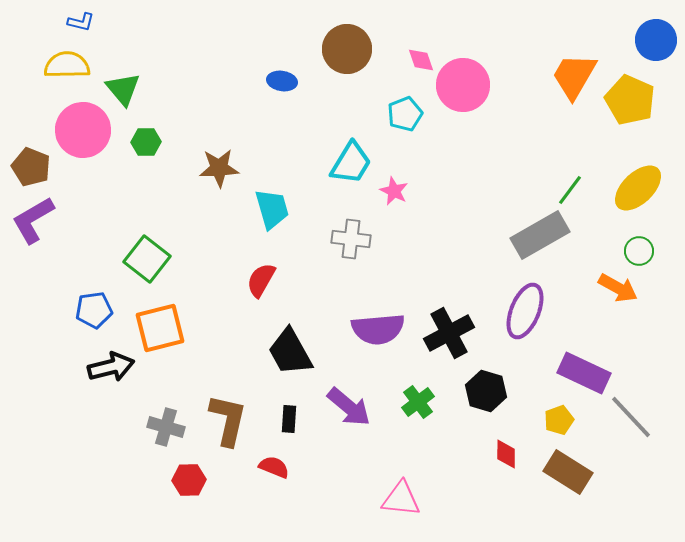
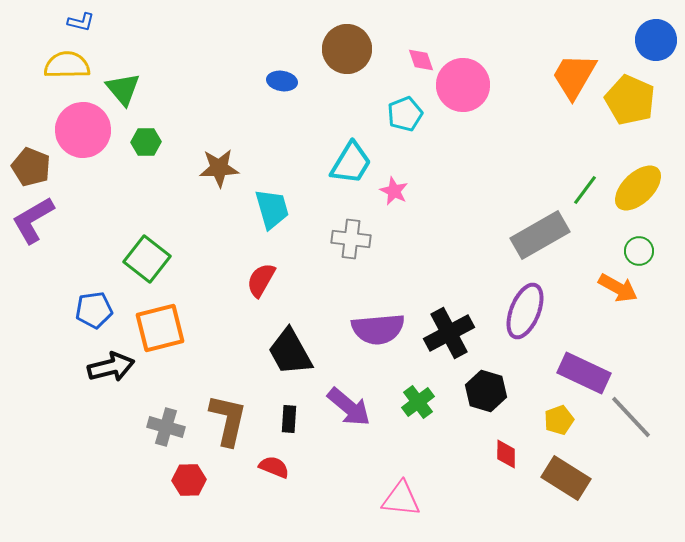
green line at (570, 190): moved 15 px right
brown rectangle at (568, 472): moved 2 px left, 6 px down
